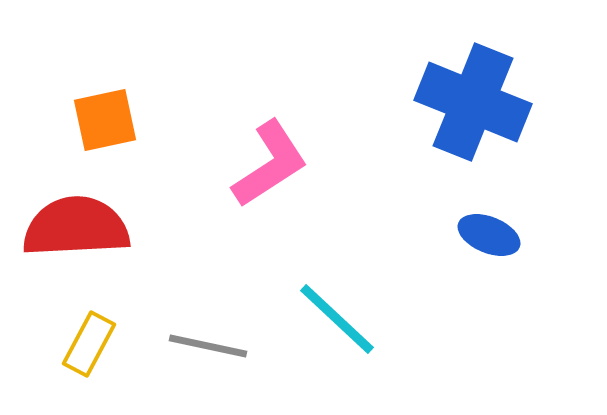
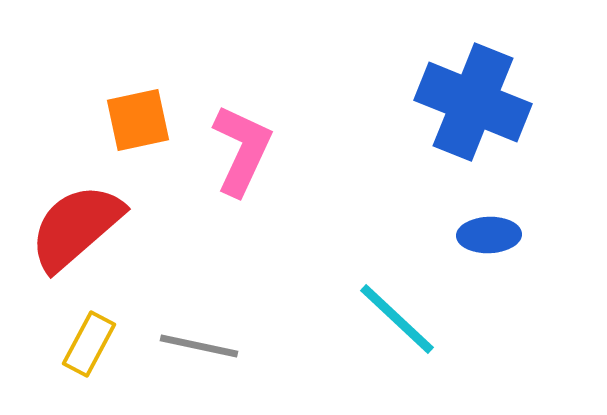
orange square: moved 33 px right
pink L-shape: moved 28 px left, 14 px up; rotated 32 degrees counterclockwise
red semicircle: rotated 38 degrees counterclockwise
blue ellipse: rotated 24 degrees counterclockwise
cyan line: moved 60 px right
gray line: moved 9 px left
